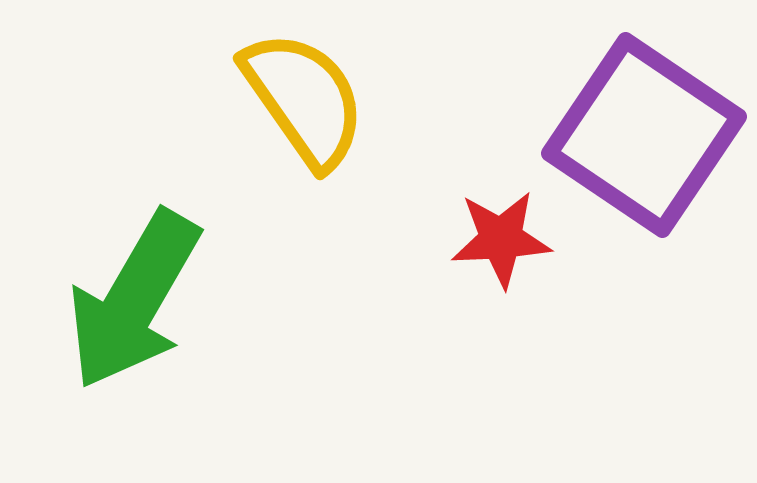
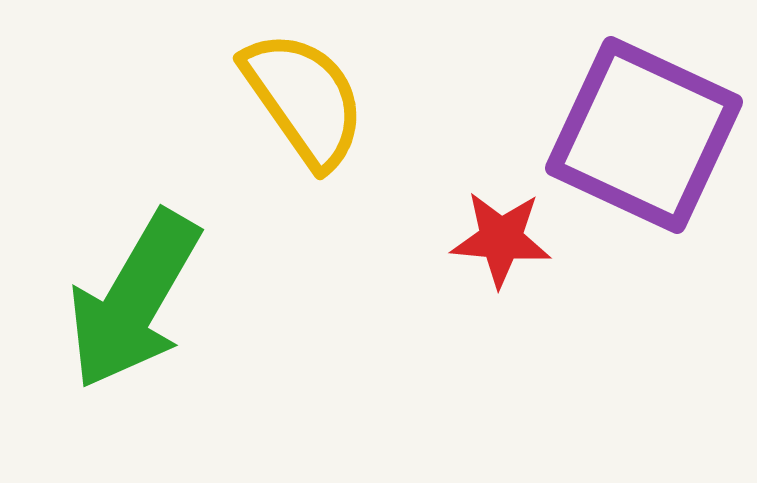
purple square: rotated 9 degrees counterclockwise
red star: rotated 8 degrees clockwise
